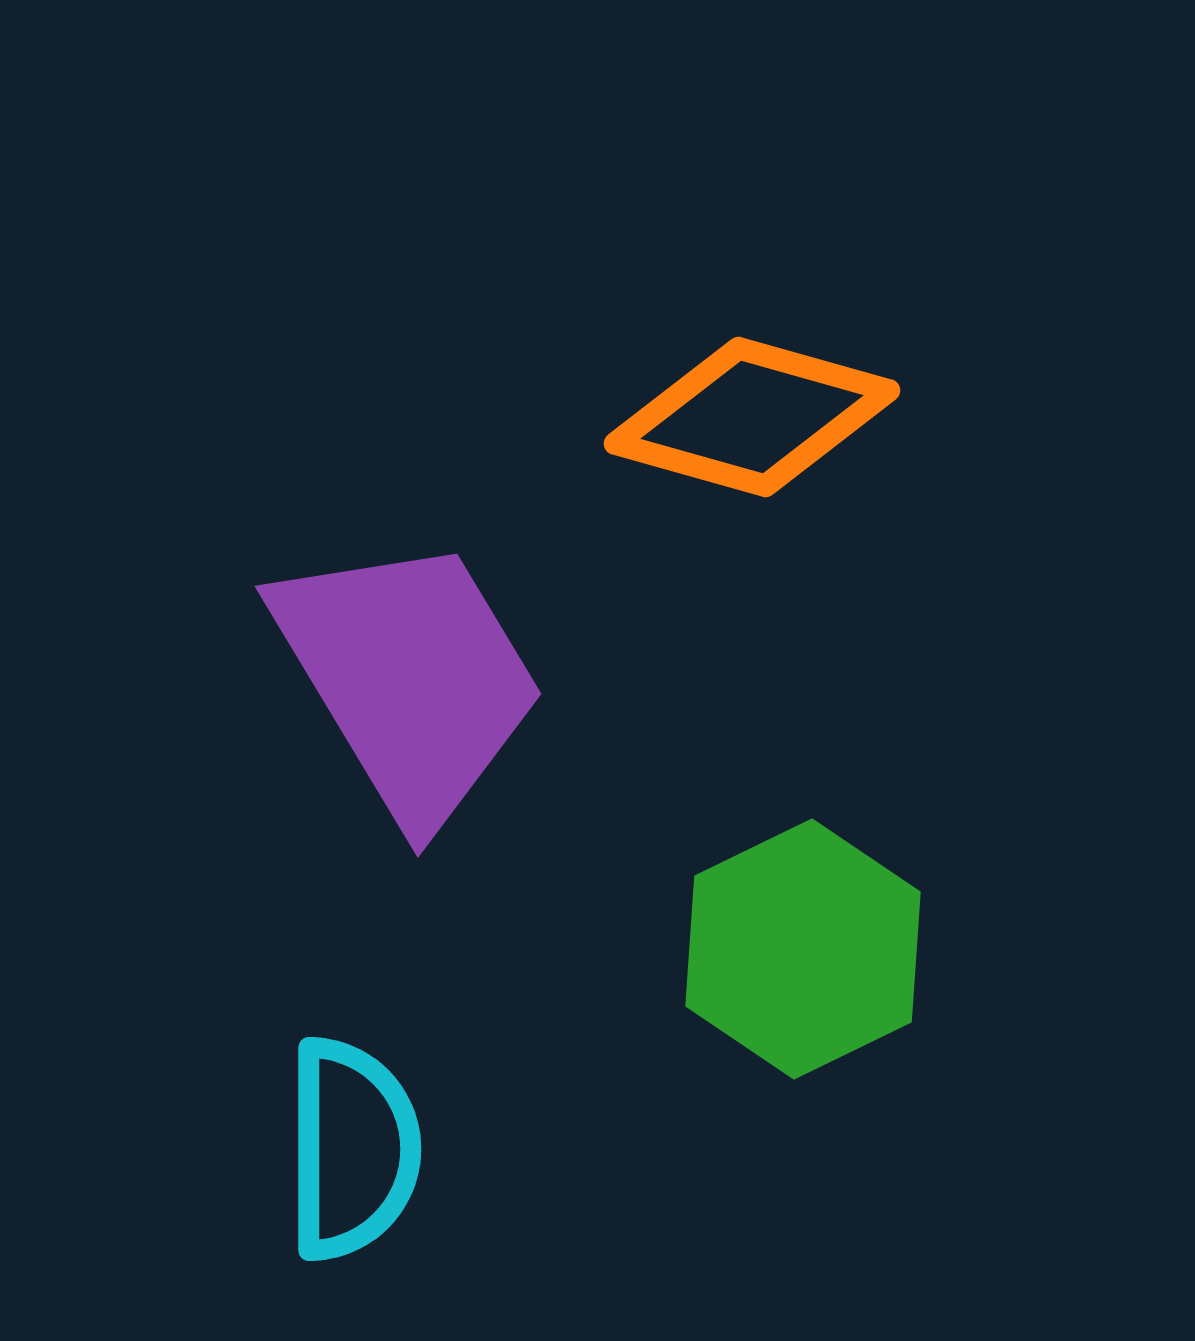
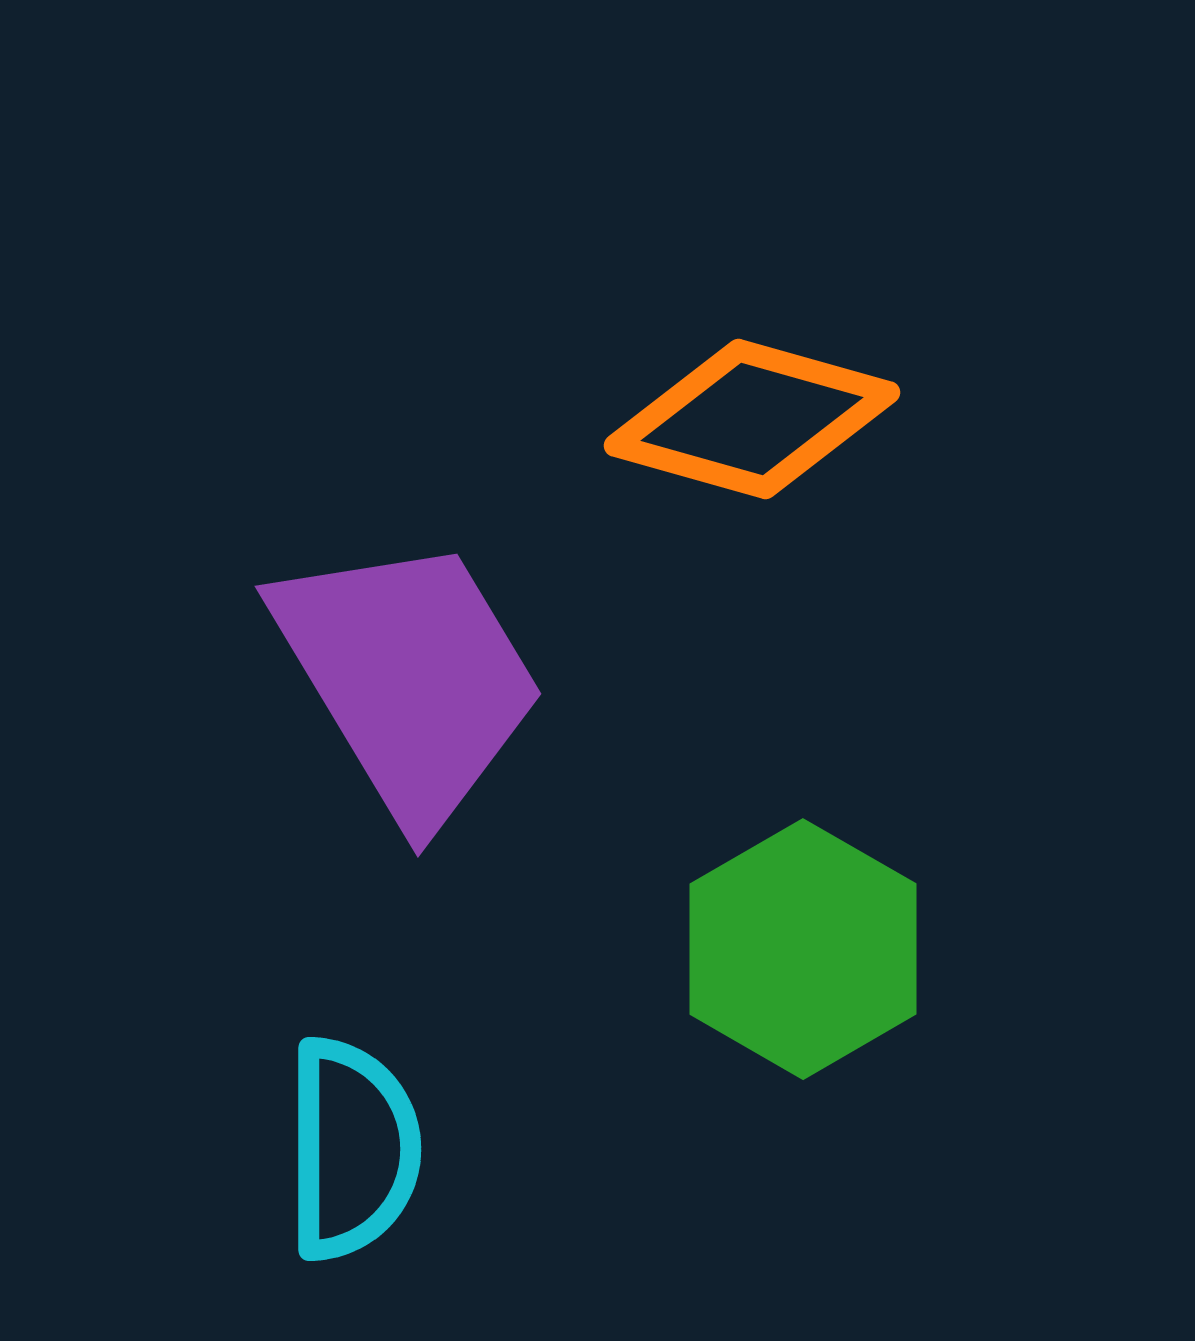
orange diamond: moved 2 px down
green hexagon: rotated 4 degrees counterclockwise
